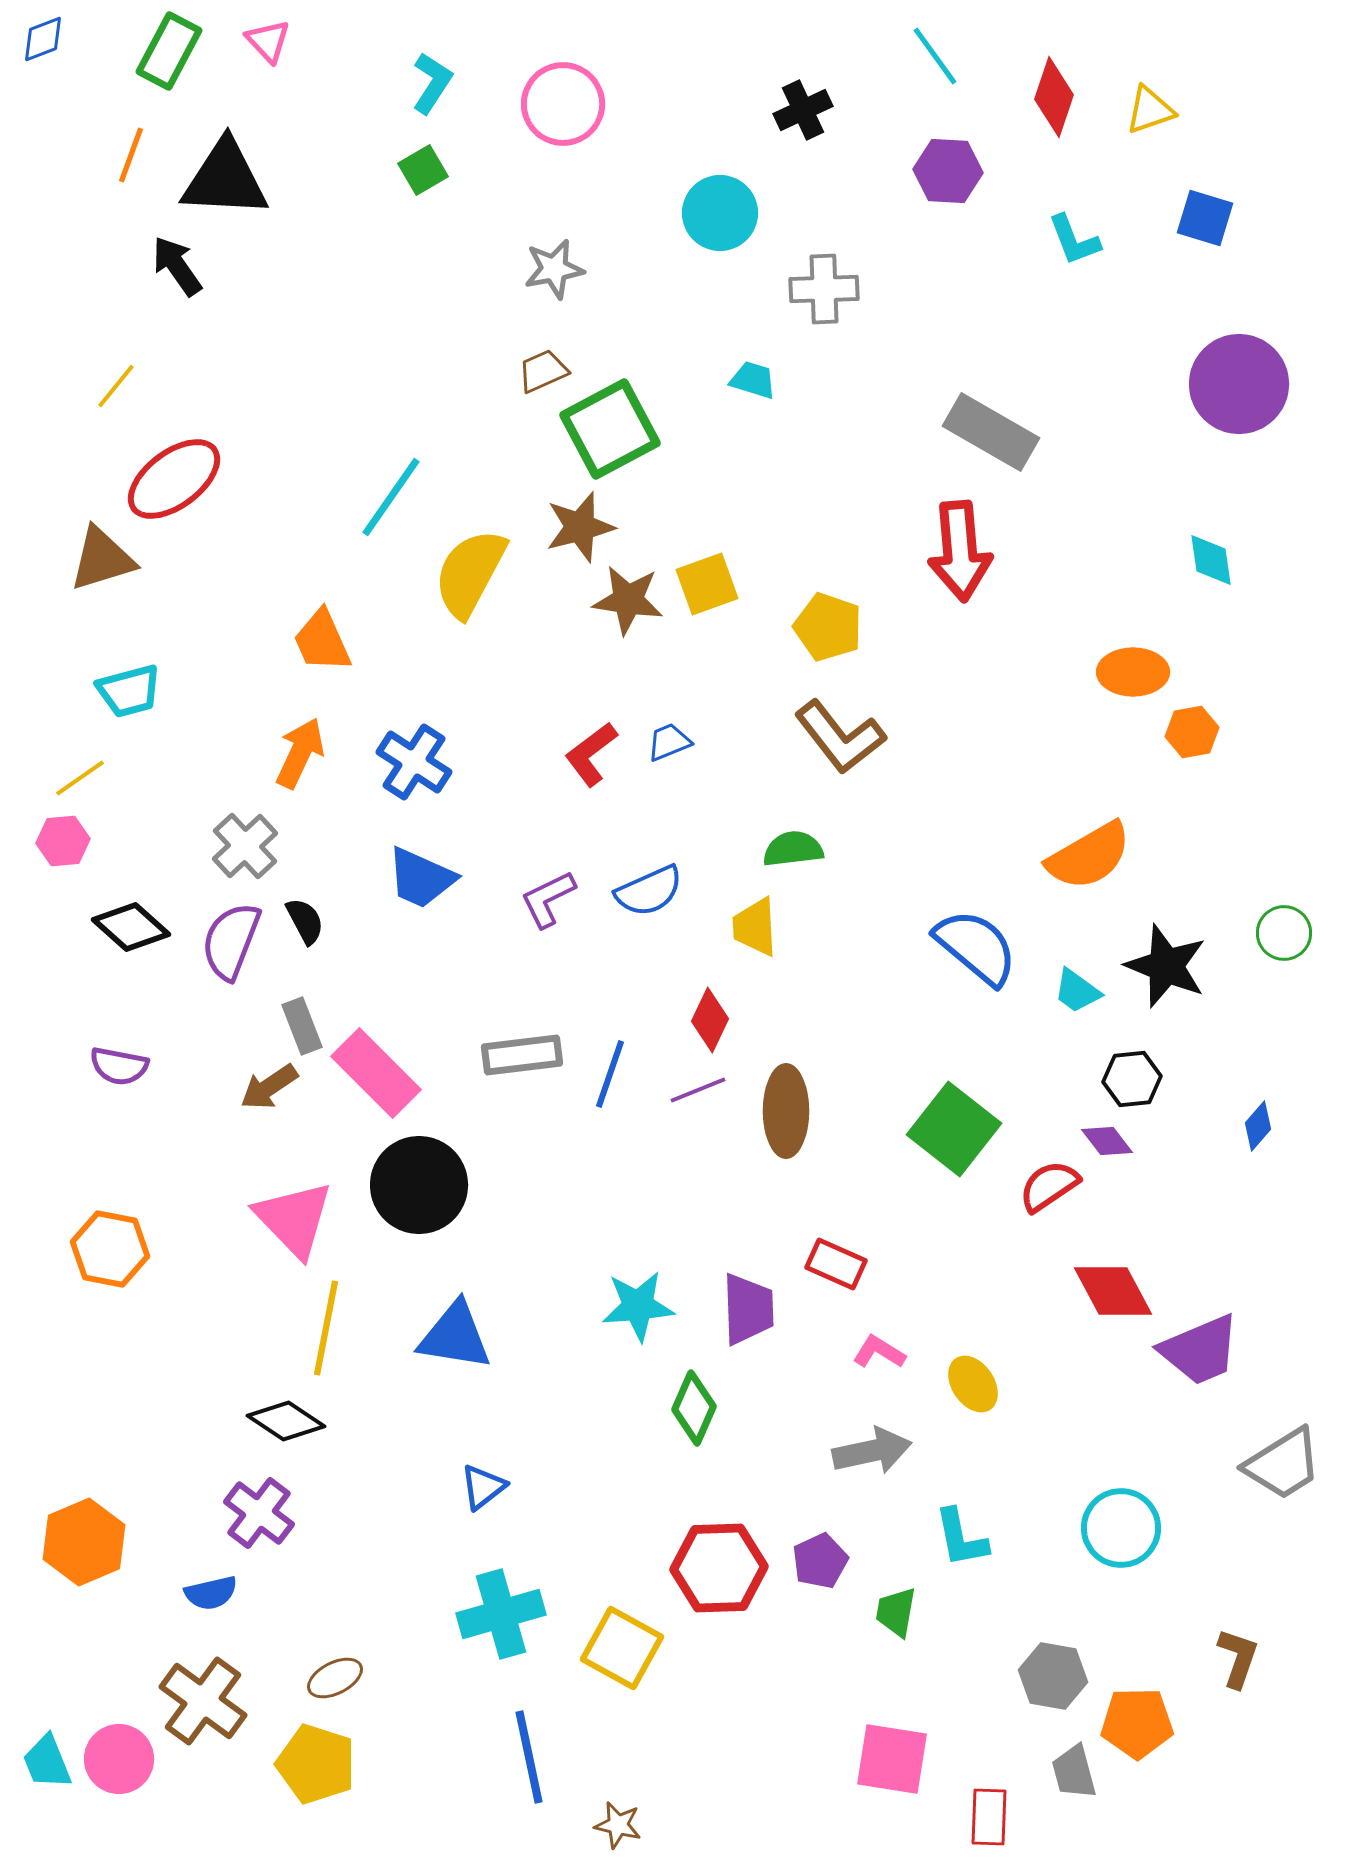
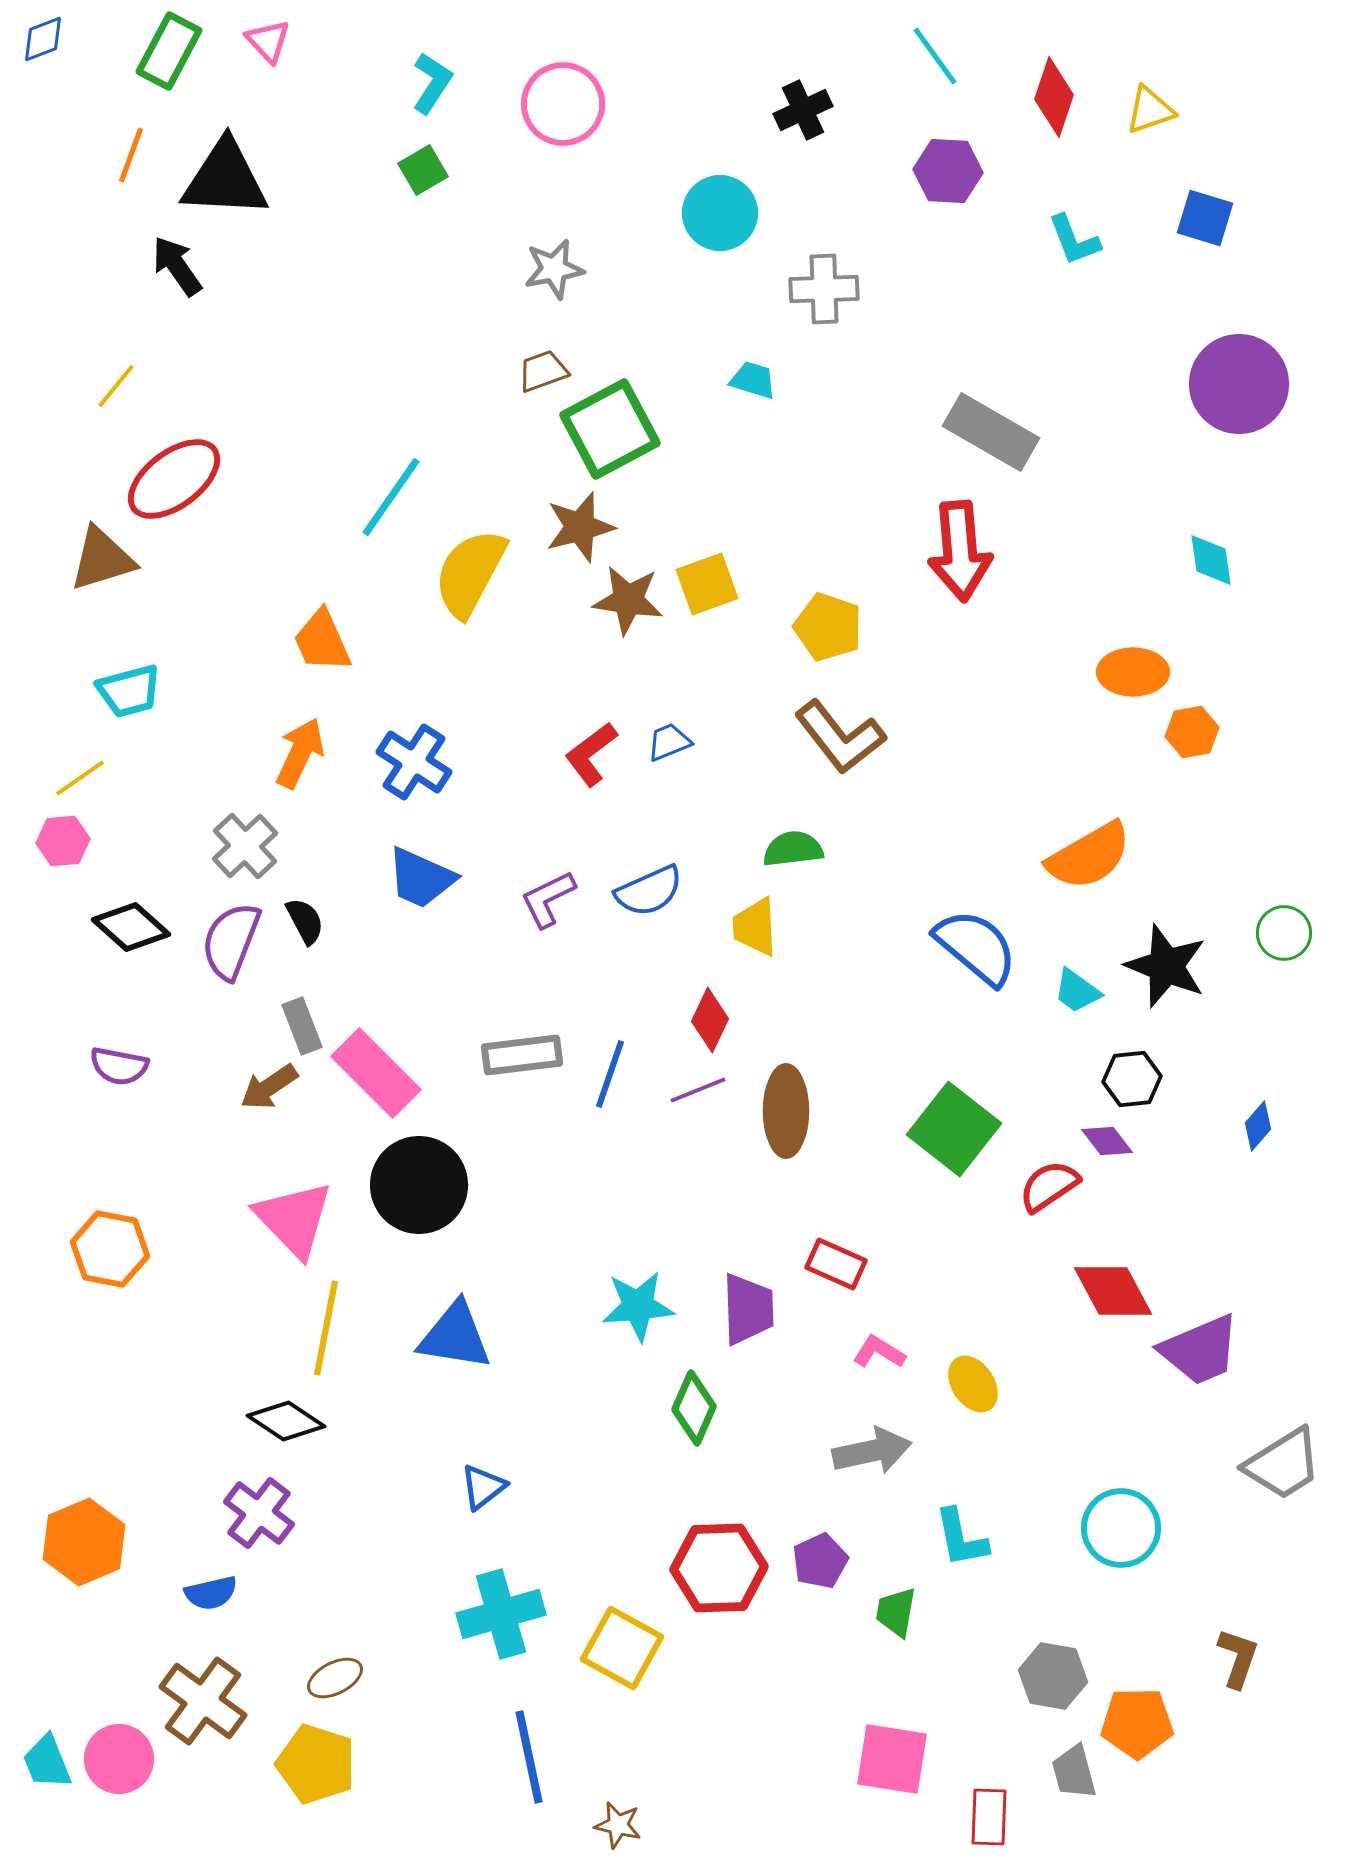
brown trapezoid at (543, 371): rotated 4 degrees clockwise
